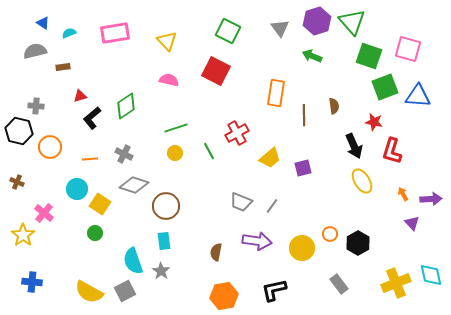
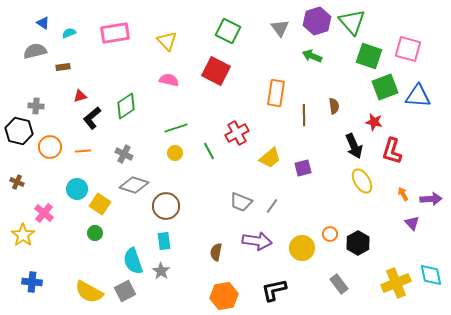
orange line at (90, 159): moved 7 px left, 8 px up
